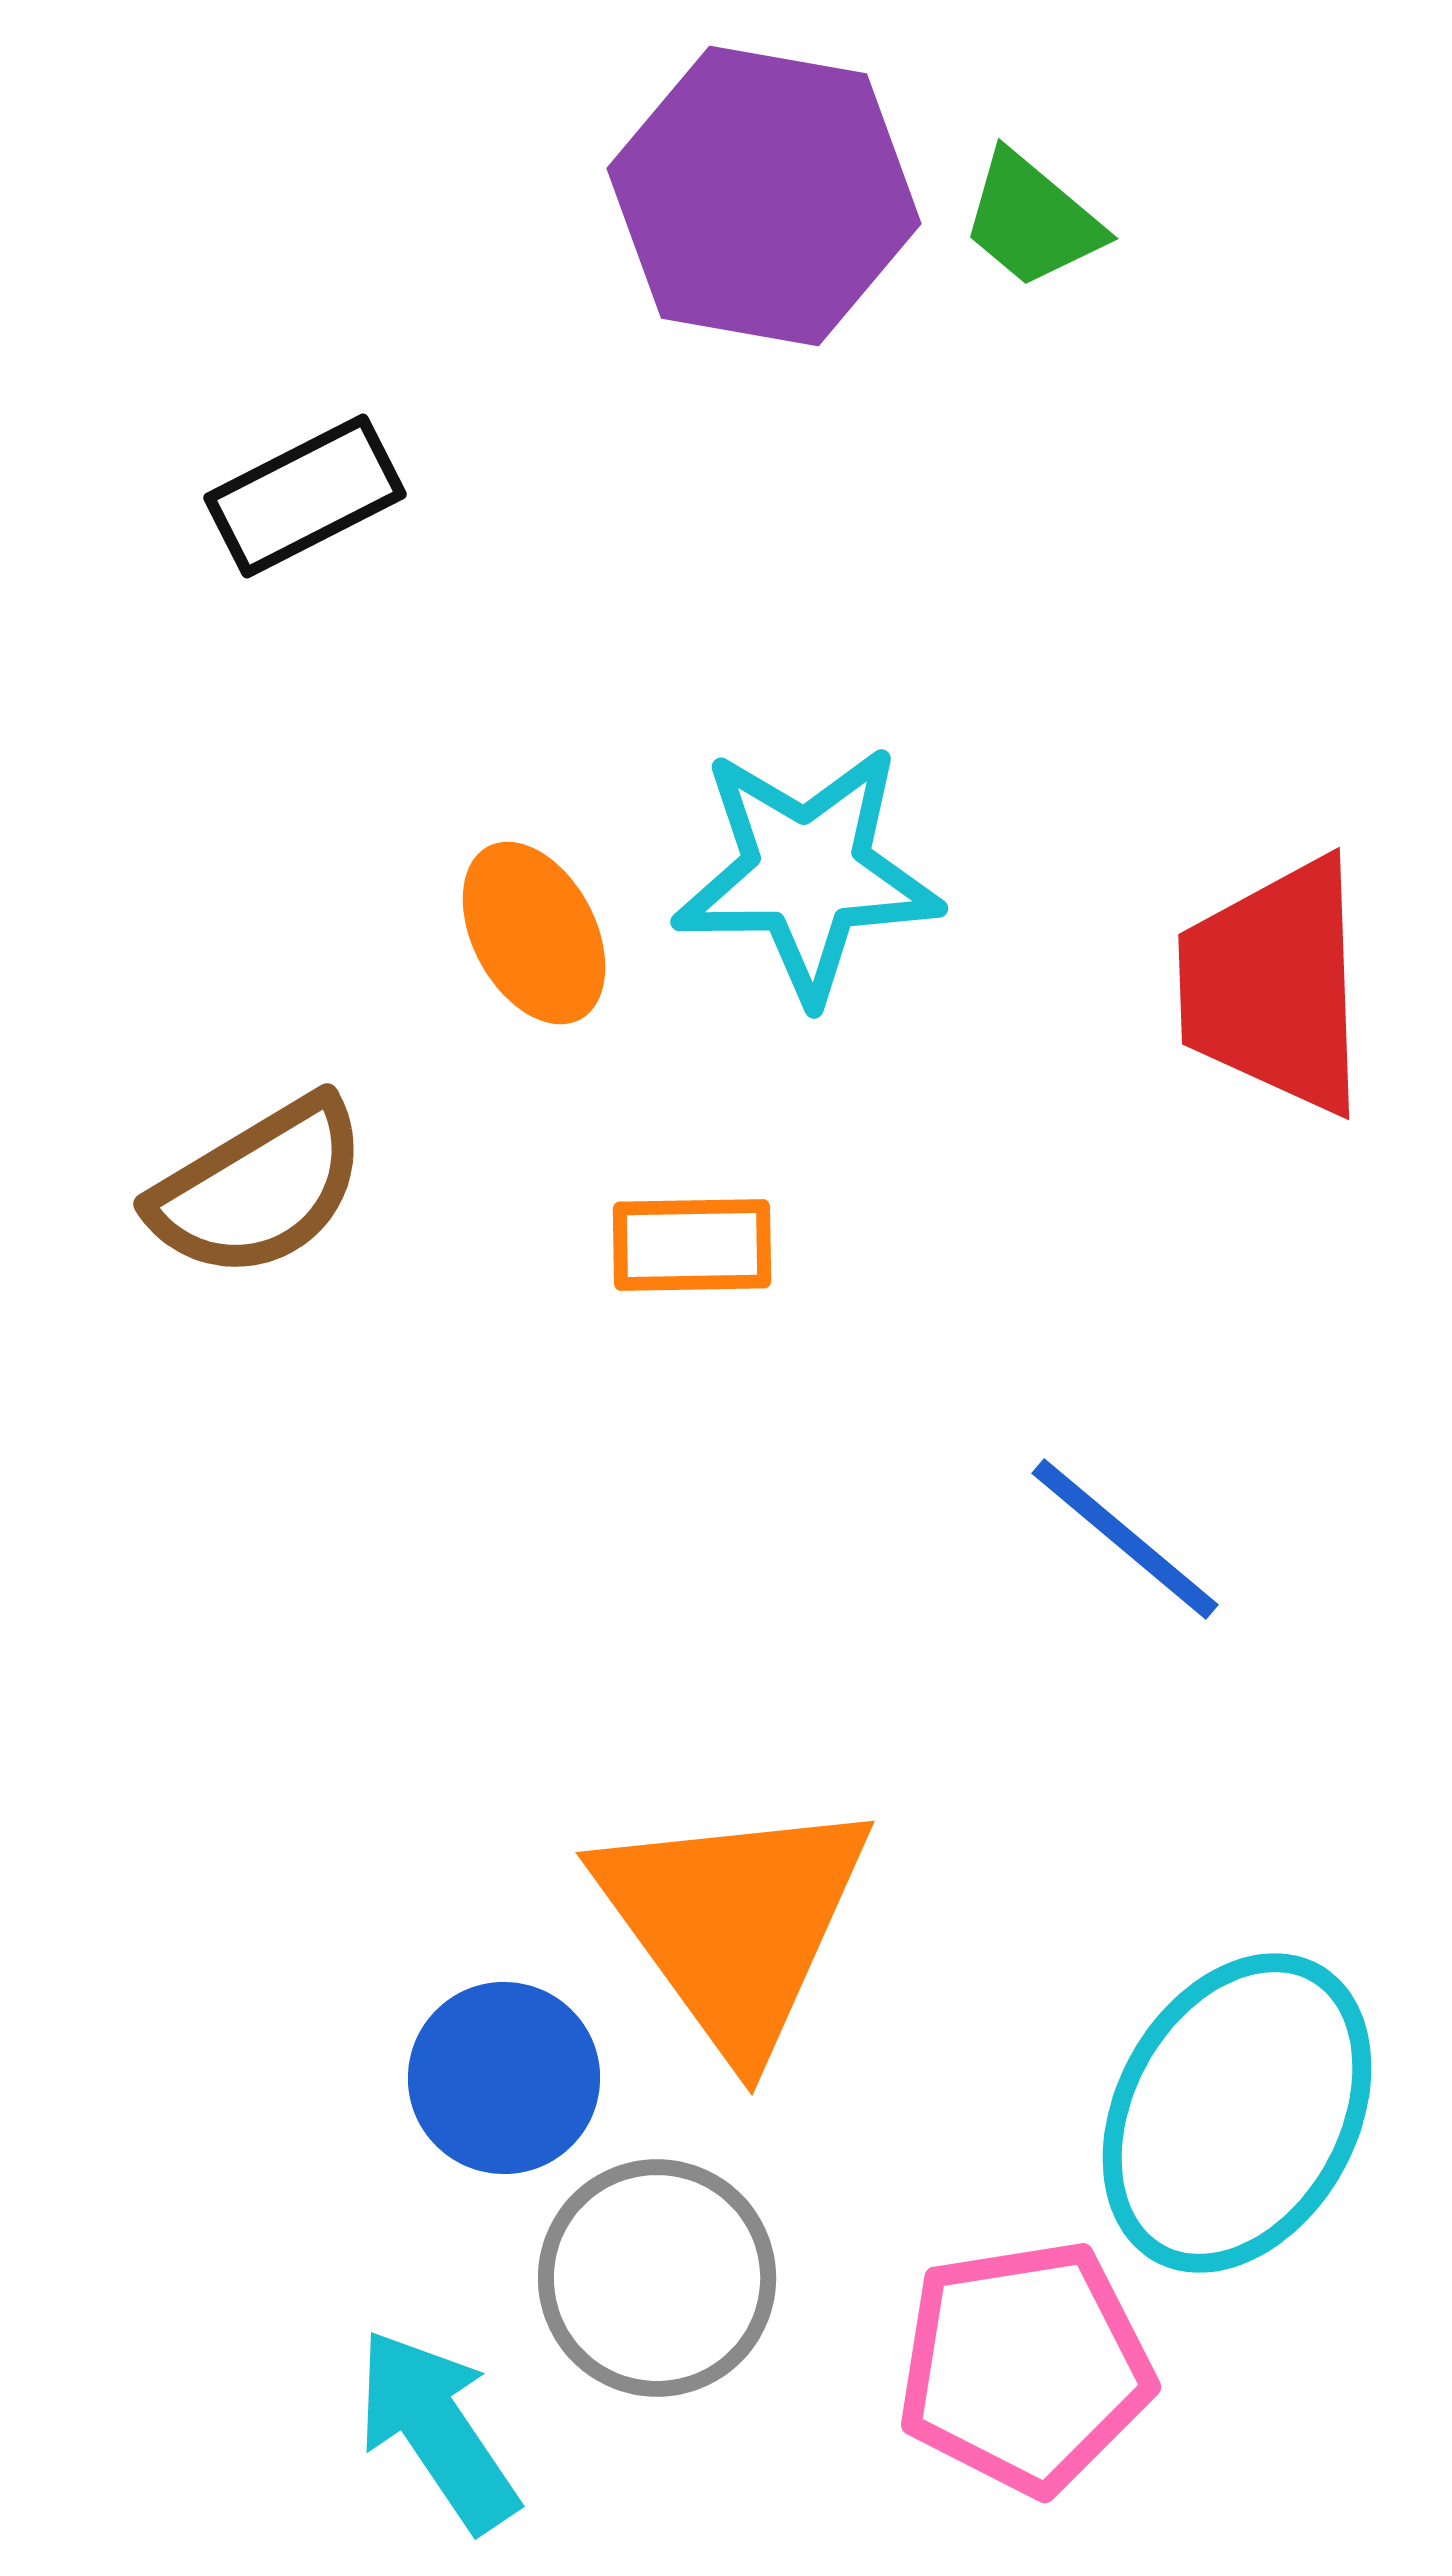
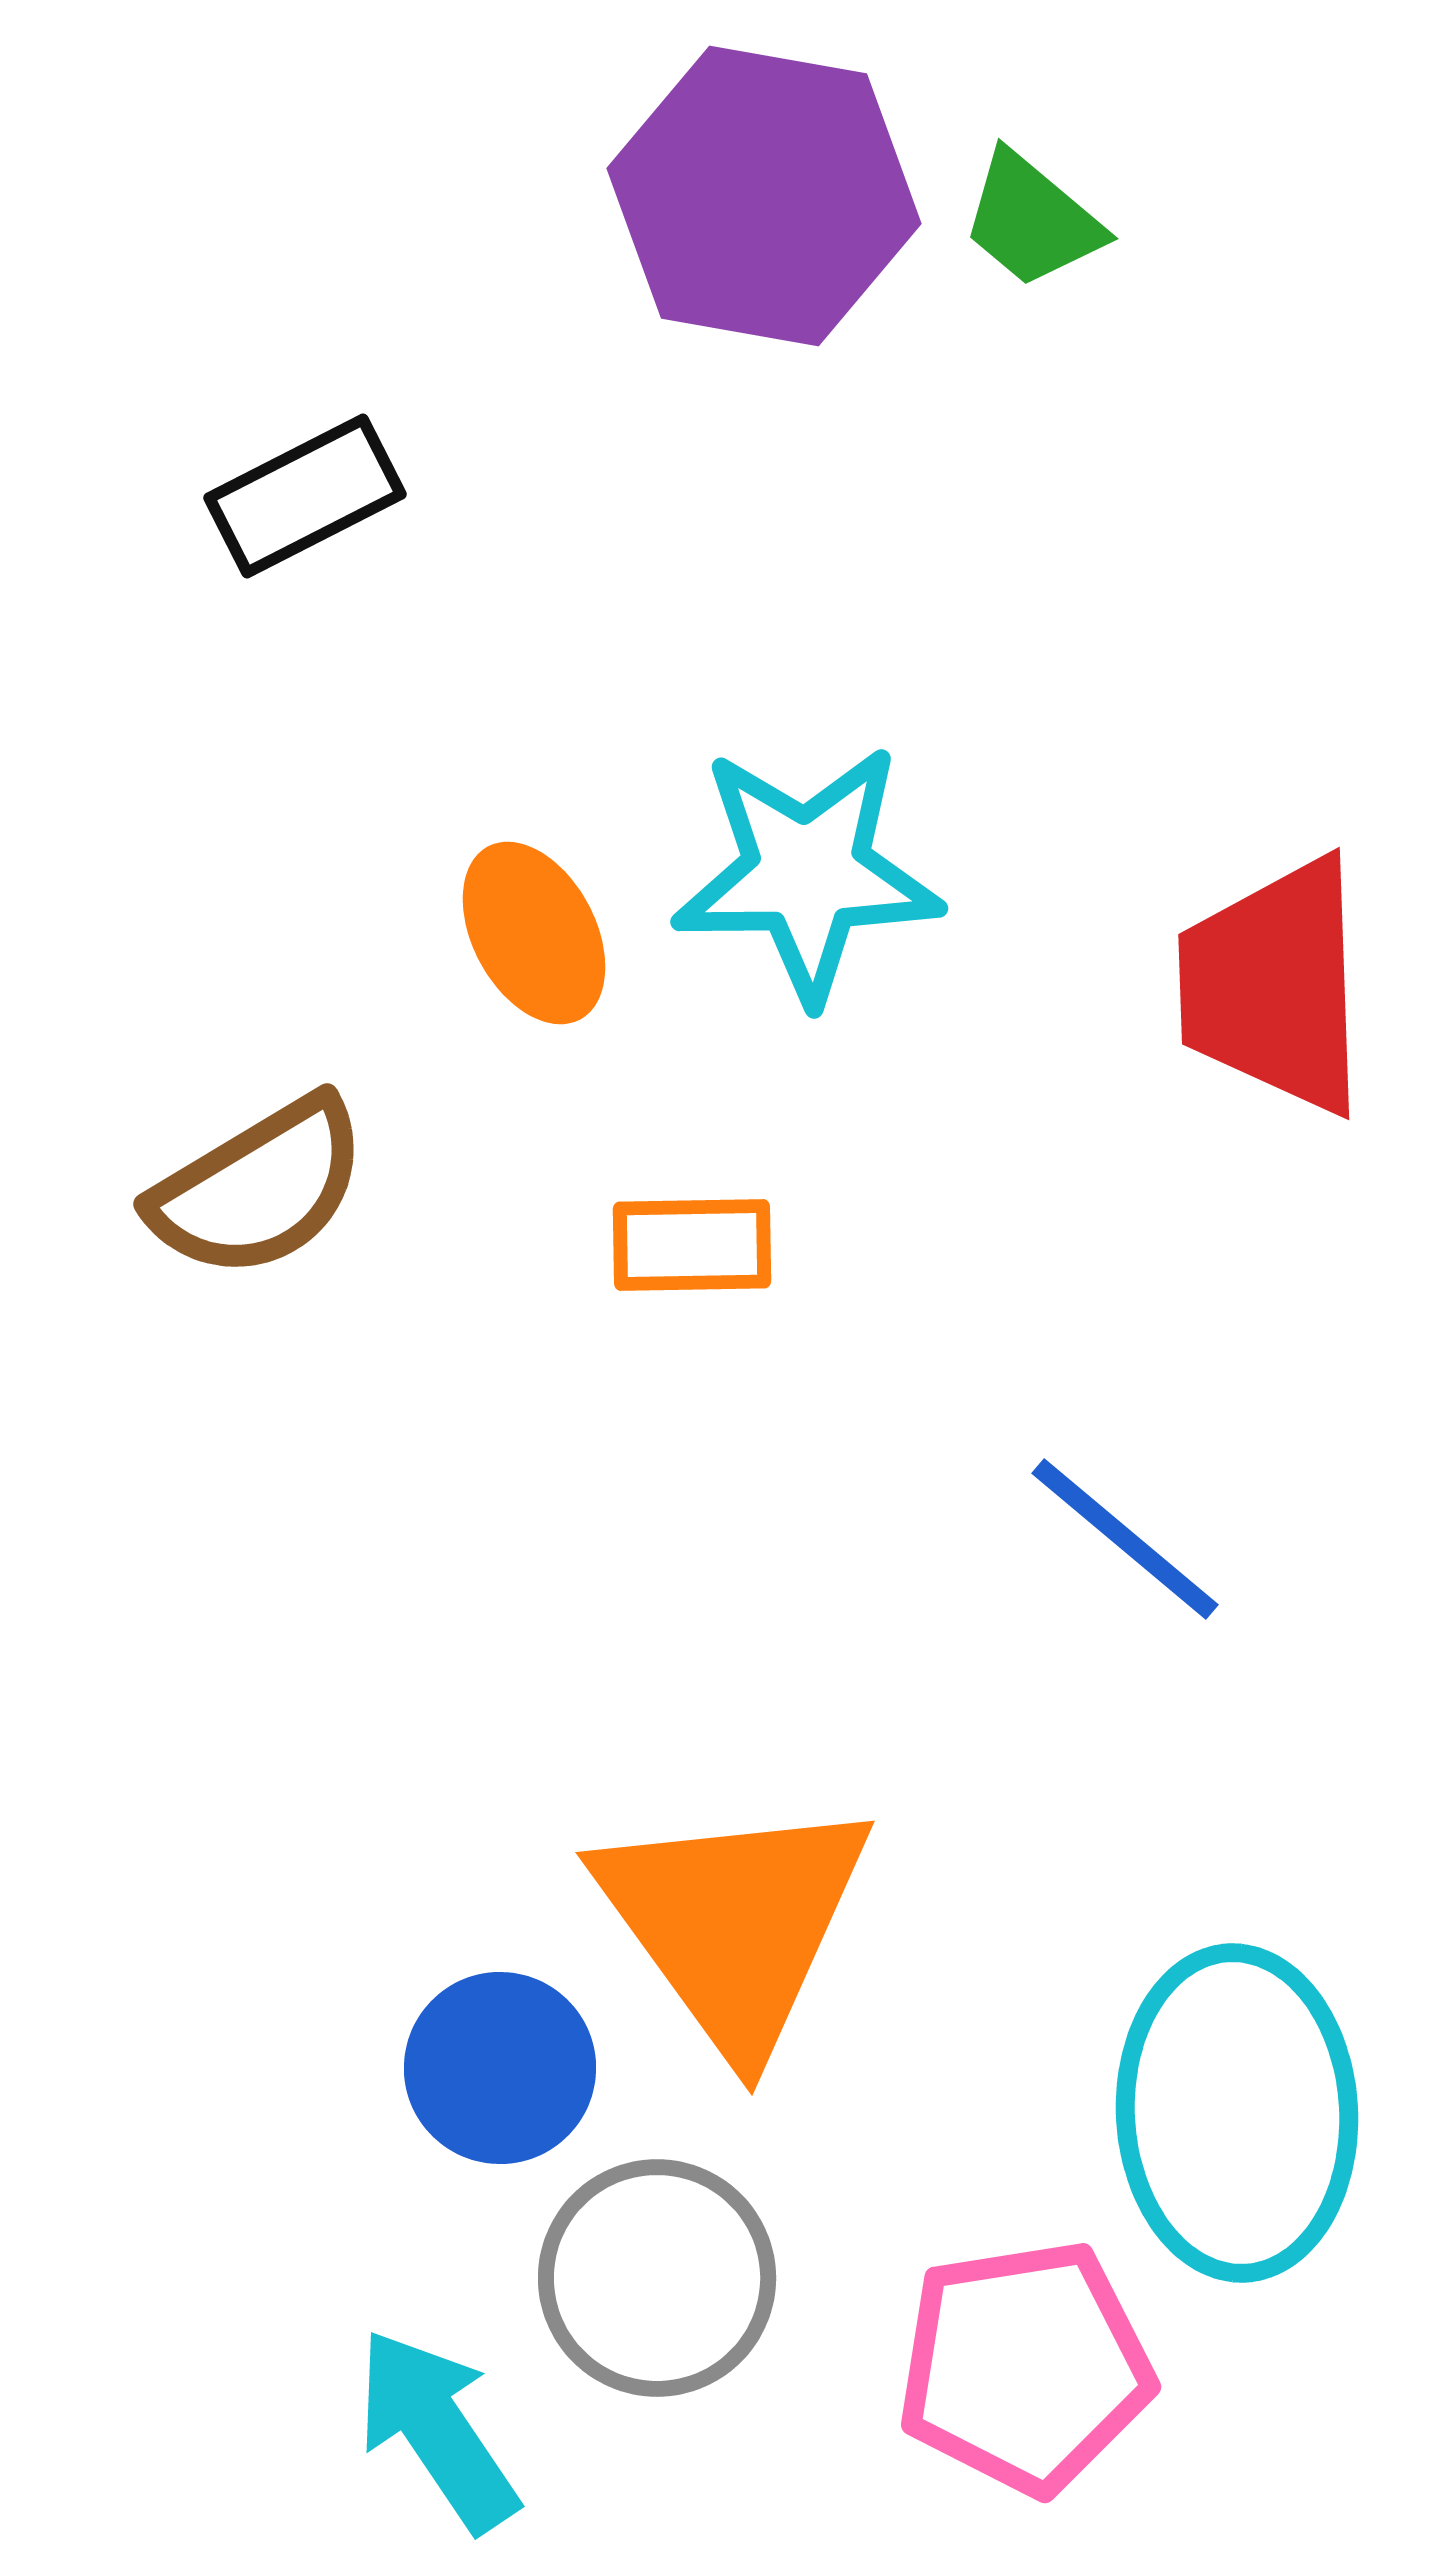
blue circle: moved 4 px left, 10 px up
cyan ellipse: rotated 32 degrees counterclockwise
